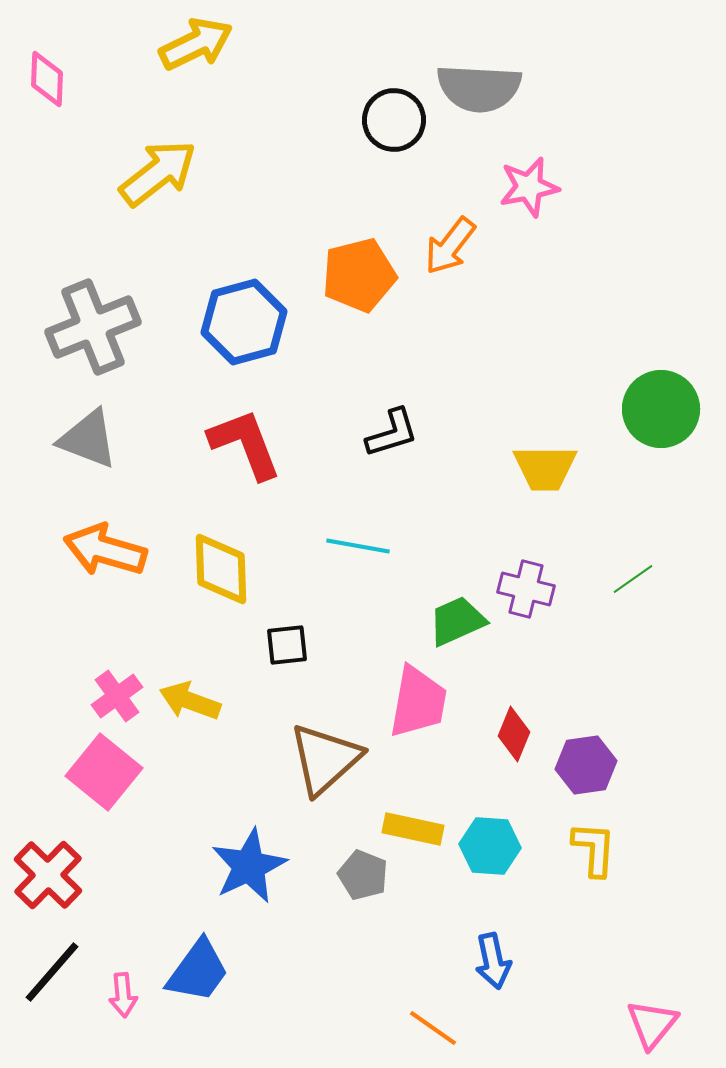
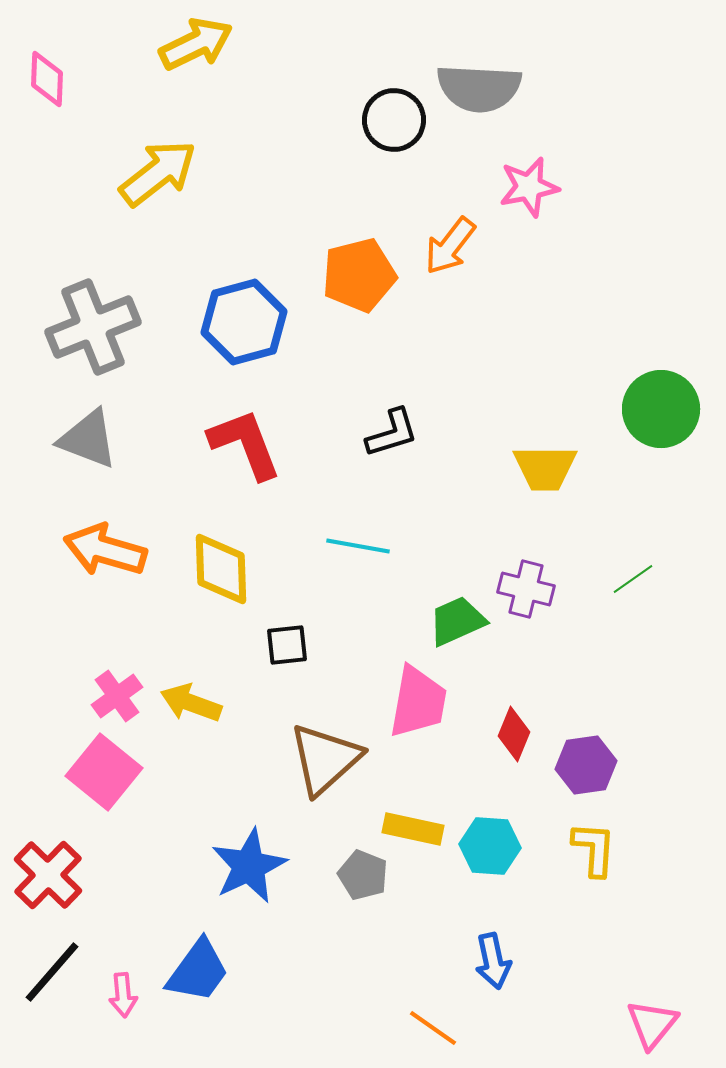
yellow arrow at (190, 701): moved 1 px right, 2 px down
